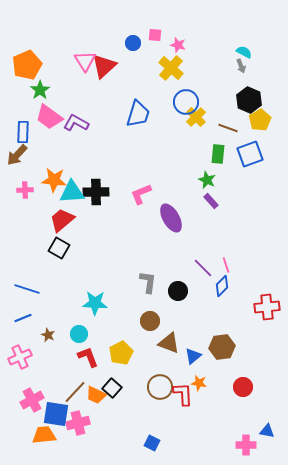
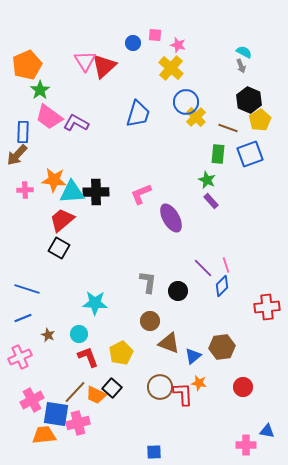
blue square at (152, 443): moved 2 px right, 9 px down; rotated 28 degrees counterclockwise
